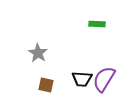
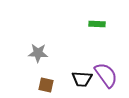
gray star: rotated 30 degrees counterclockwise
purple semicircle: moved 2 px right, 4 px up; rotated 112 degrees clockwise
